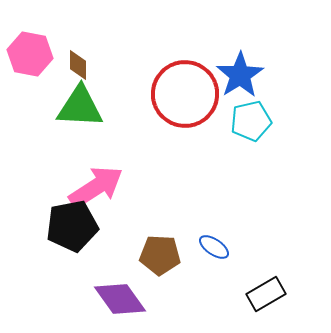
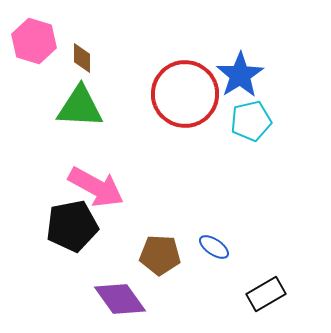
pink hexagon: moved 4 px right, 13 px up; rotated 6 degrees clockwise
brown diamond: moved 4 px right, 7 px up
pink arrow: rotated 62 degrees clockwise
